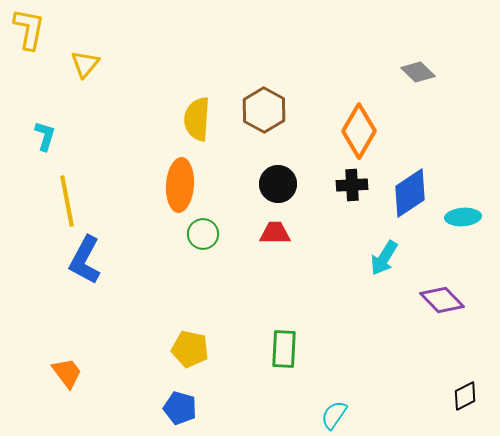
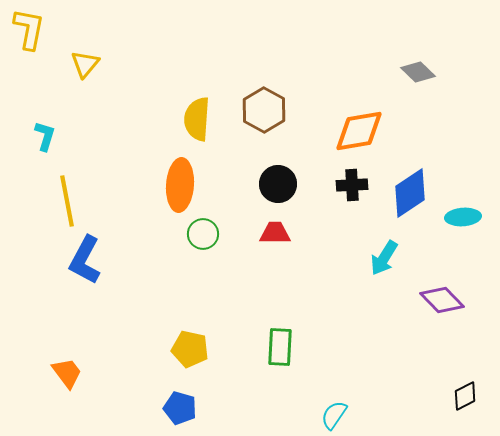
orange diamond: rotated 50 degrees clockwise
green rectangle: moved 4 px left, 2 px up
